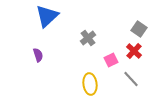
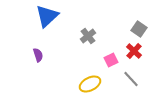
gray cross: moved 2 px up
yellow ellipse: rotated 70 degrees clockwise
